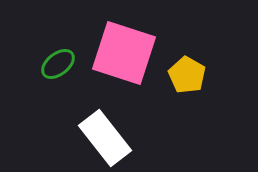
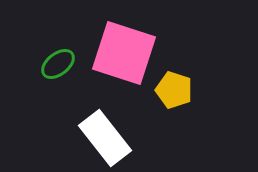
yellow pentagon: moved 13 px left, 15 px down; rotated 12 degrees counterclockwise
